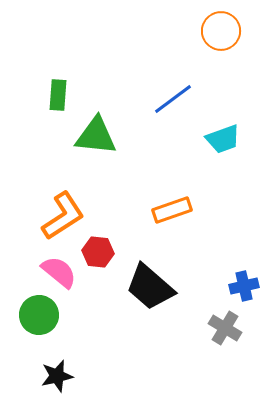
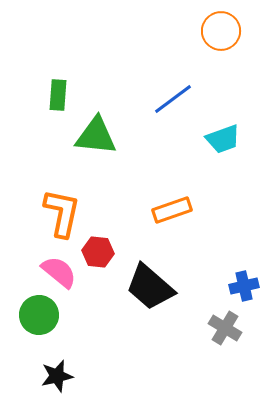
orange L-shape: moved 1 px left, 3 px up; rotated 45 degrees counterclockwise
